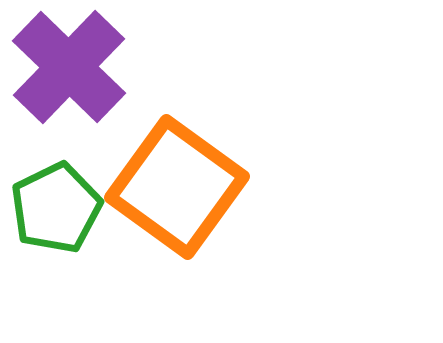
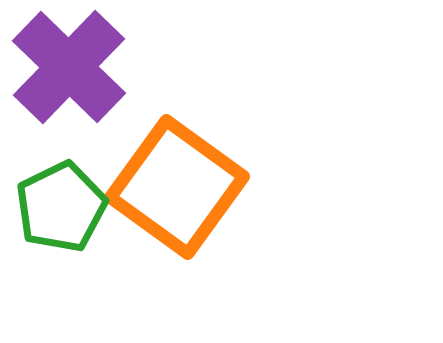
green pentagon: moved 5 px right, 1 px up
